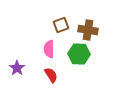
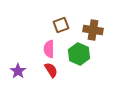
brown cross: moved 5 px right
green hexagon: rotated 20 degrees clockwise
purple star: moved 1 px right, 3 px down
red semicircle: moved 5 px up
